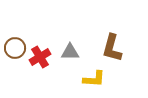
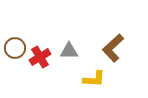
brown L-shape: moved 1 px right; rotated 32 degrees clockwise
gray triangle: moved 1 px left, 1 px up
